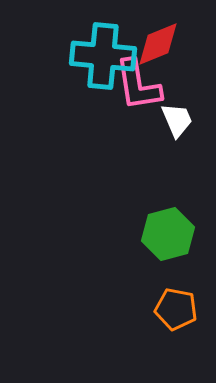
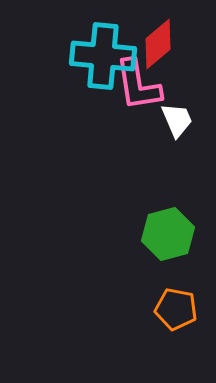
red diamond: rotated 18 degrees counterclockwise
